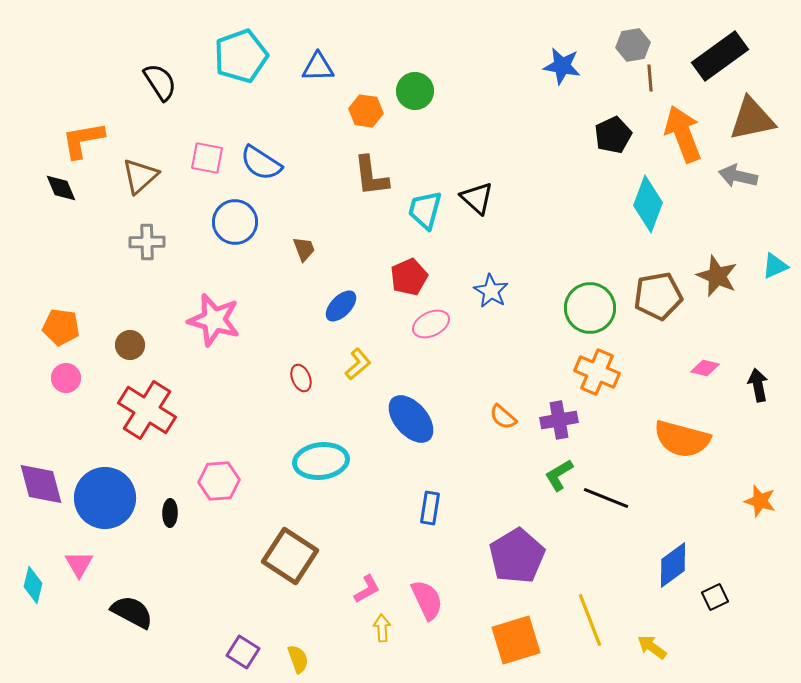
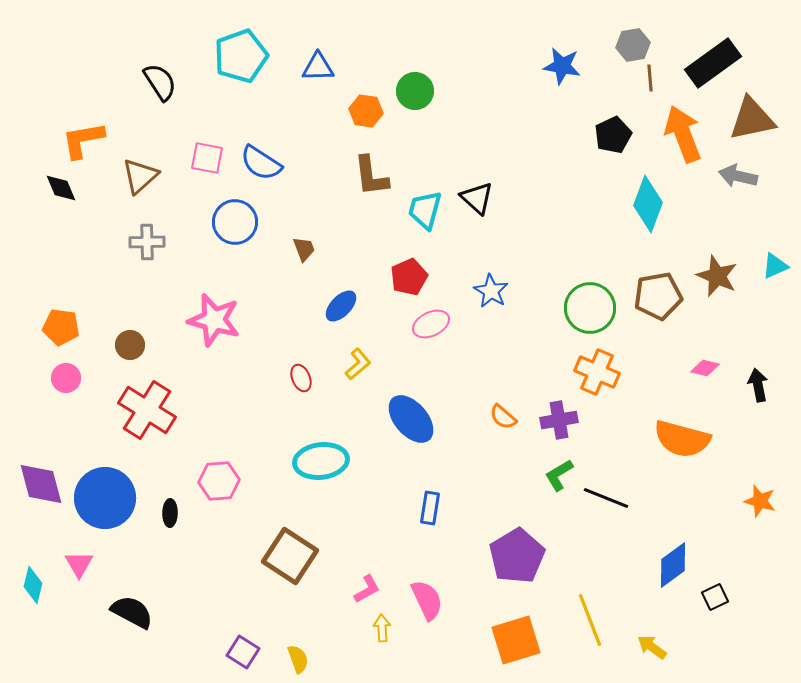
black rectangle at (720, 56): moved 7 px left, 7 px down
